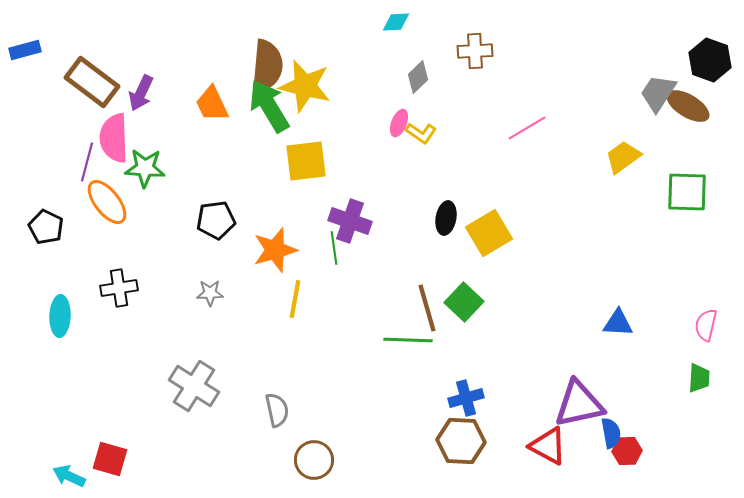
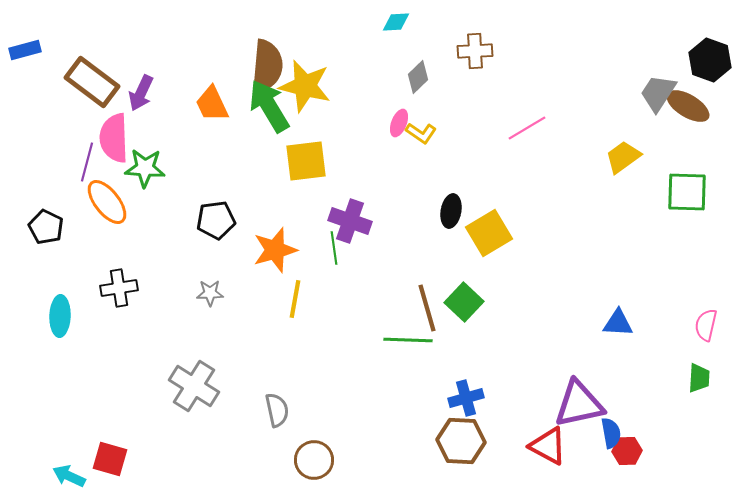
black ellipse at (446, 218): moved 5 px right, 7 px up
